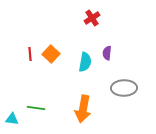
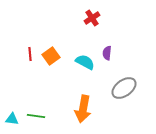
orange square: moved 2 px down; rotated 12 degrees clockwise
cyan semicircle: rotated 72 degrees counterclockwise
gray ellipse: rotated 35 degrees counterclockwise
green line: moved 8 px down
